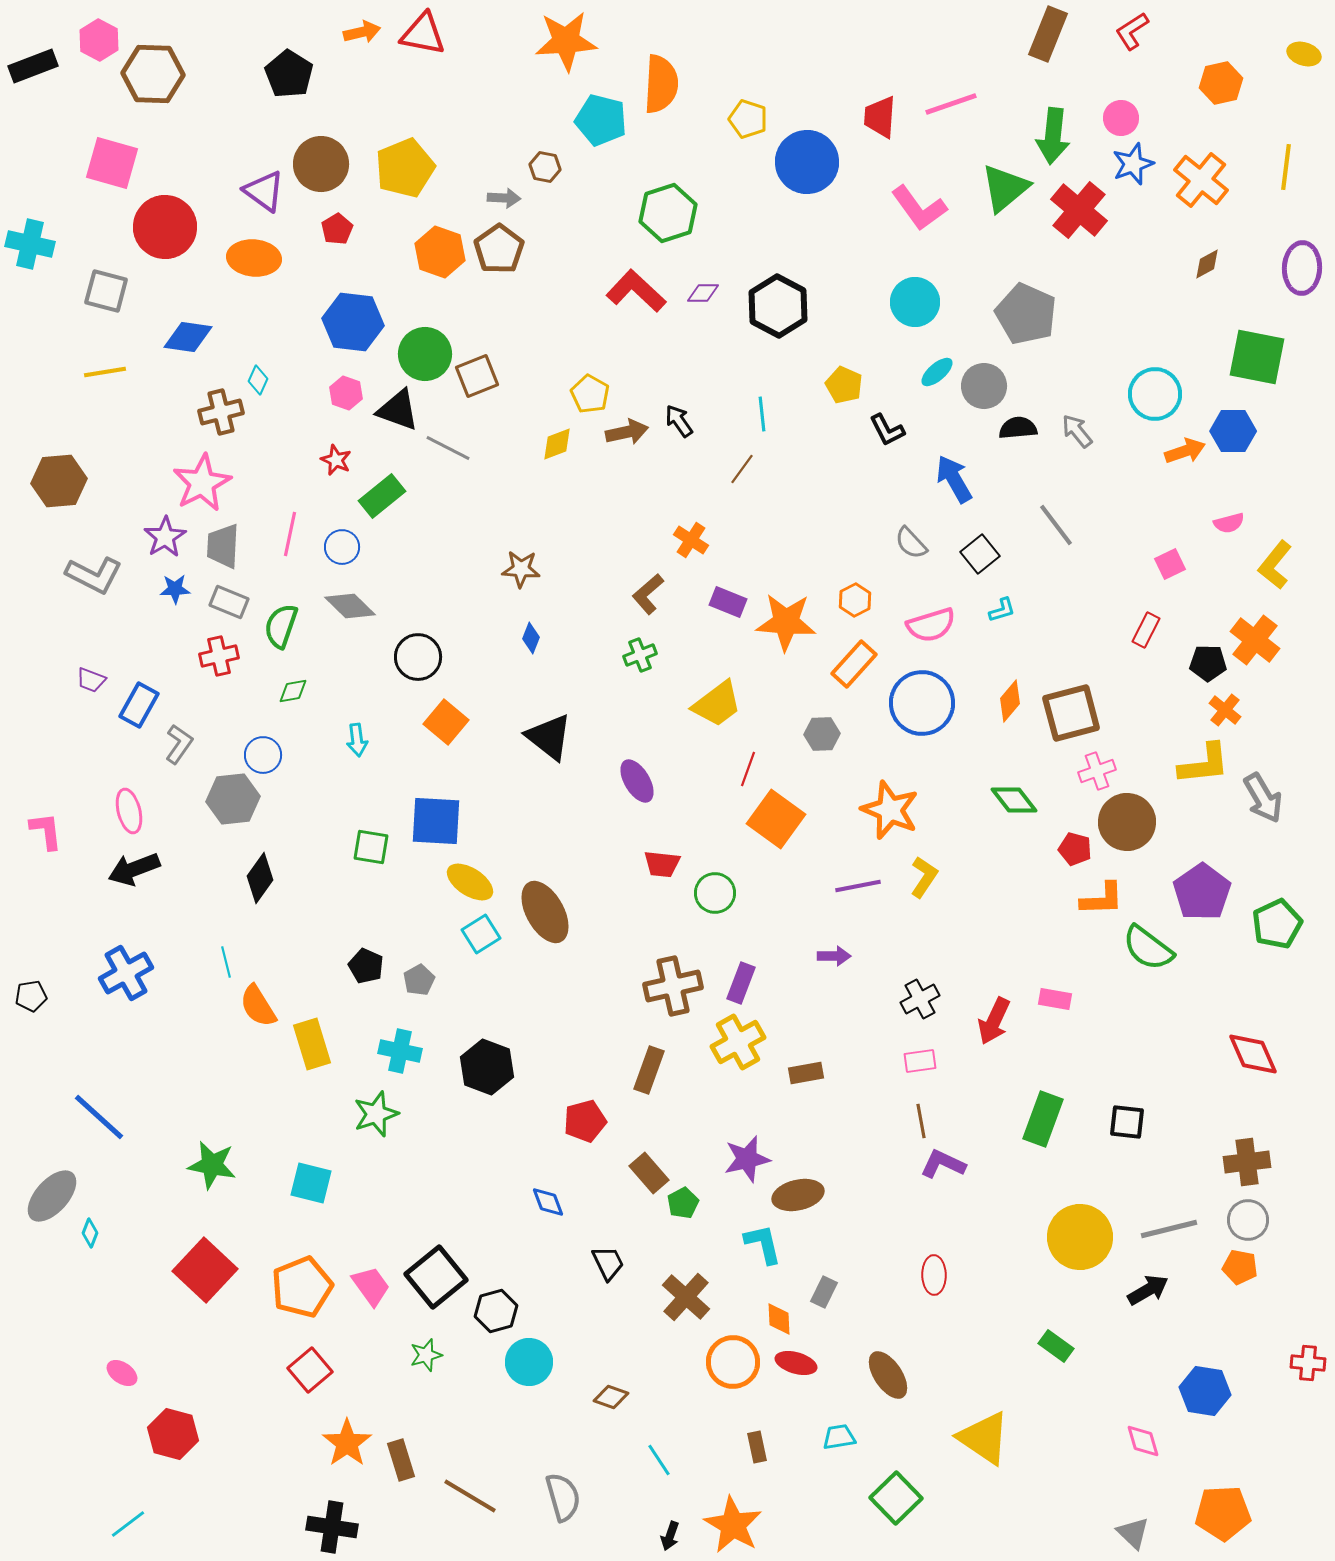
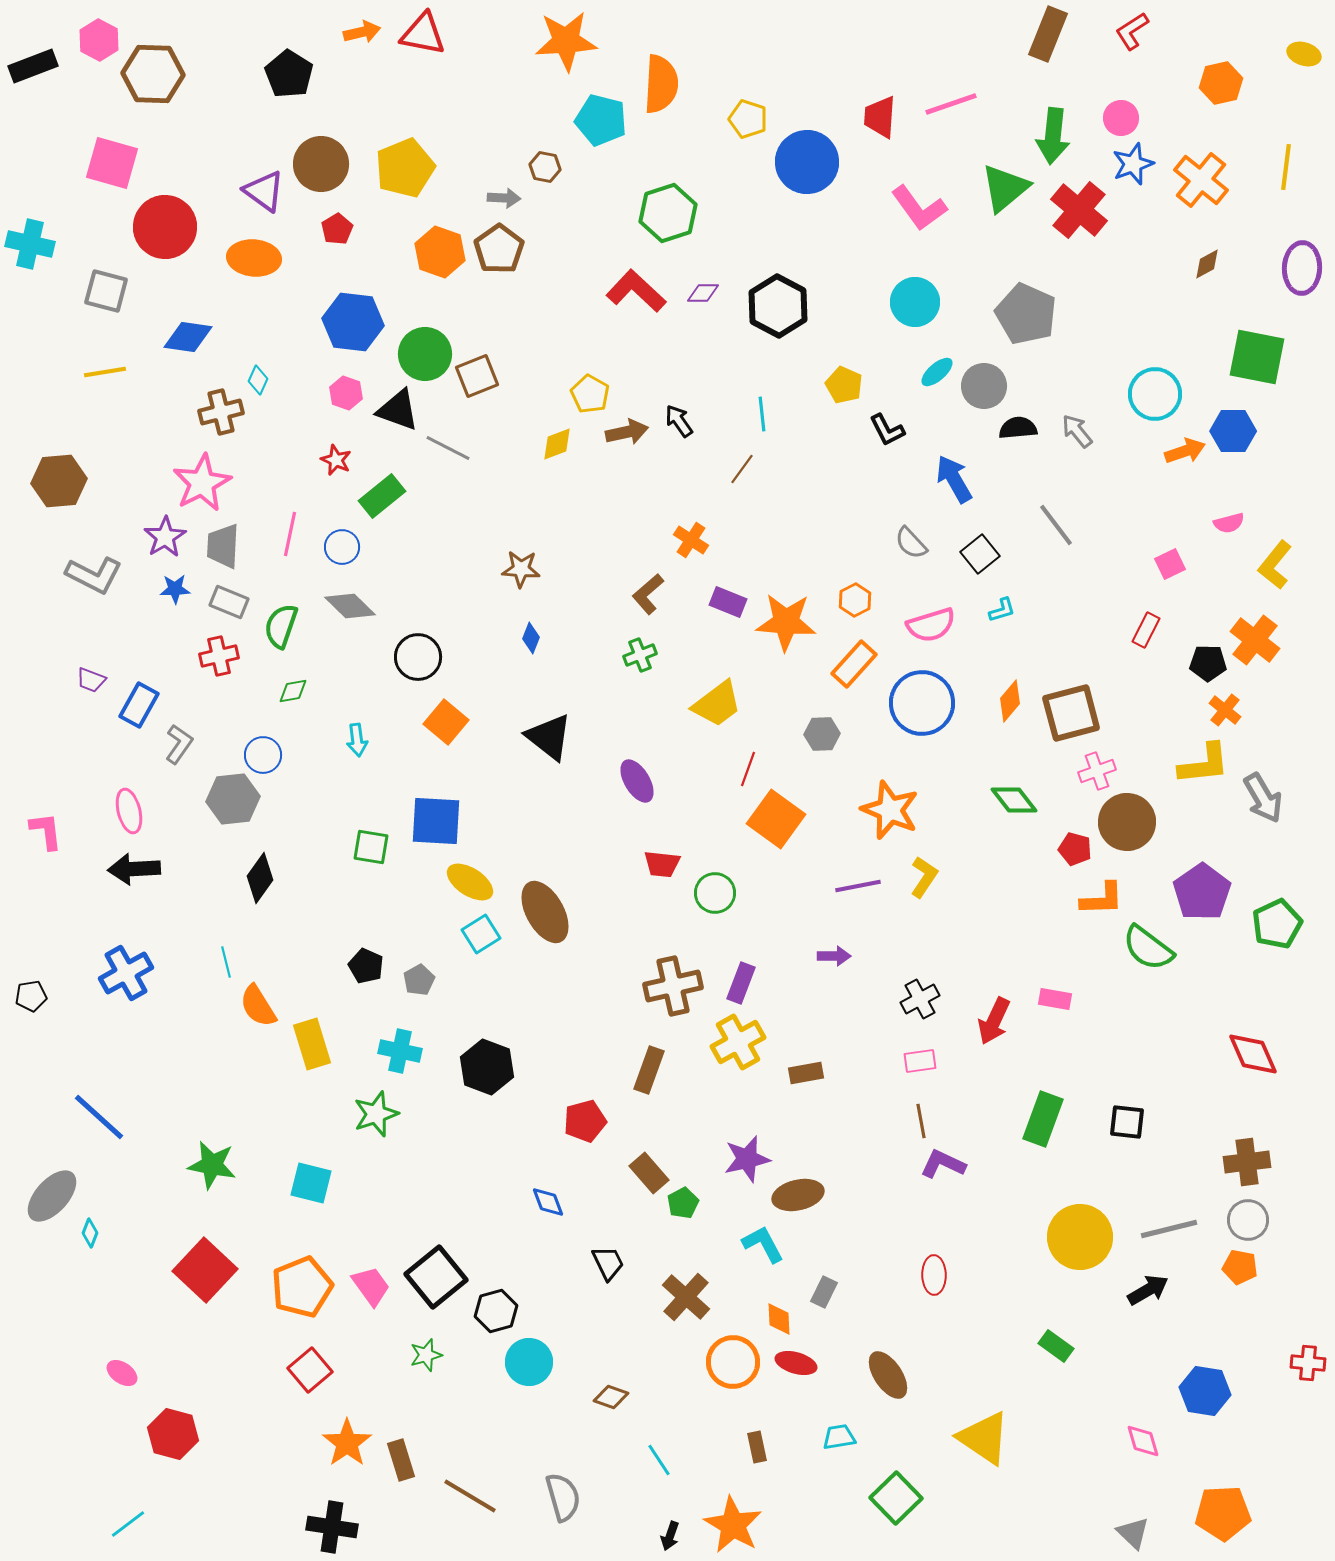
black arrow at (134, 869): rotated 18 degrees clockwise
cyan L-shape at (763, 1244): rotated 15 degrees counterclockwise
